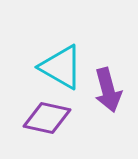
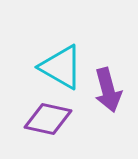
purple diamond: moved 1 px right, 1 px down
